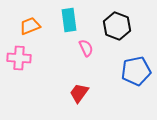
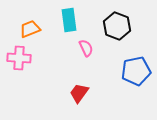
orange trapezoid: moved 3 px down
